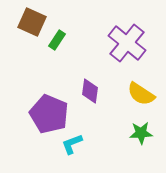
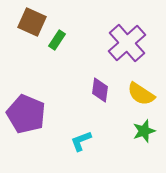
purple cross: rotated 9 degrees clockwise
purple diamond: moved 10 px right, 1 px up
purple pentagon: moved 23 px left
green star: moved 3 px right, 2 px up; rotated 15 degrees counterclockwise
cyan L-shape: moved 9 px right, 3 px up
